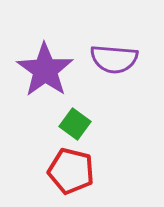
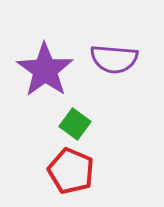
red pentagon: rotated 9 degrees clockwise
